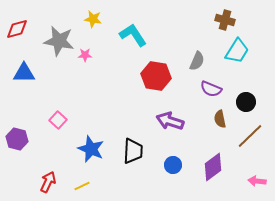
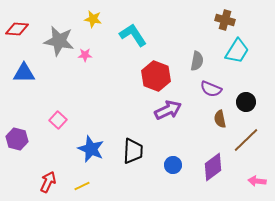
red diamond: rotated 20 degrees clockwise
gray semicircle: rotated 12 degrees counterclockwise
red hexagon: rotated 12 degrees clockwise
purple arrow: moved 2 px left, 11 px up; rotated 136 degrees clockwise
brown line: moved 4 px left, 4 px down
